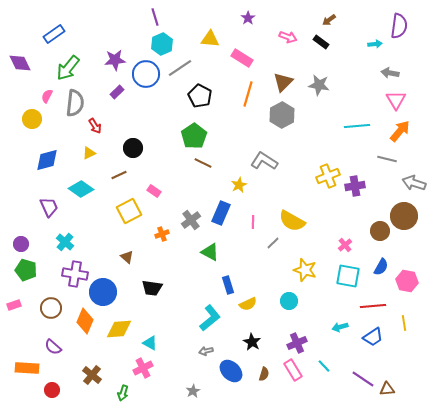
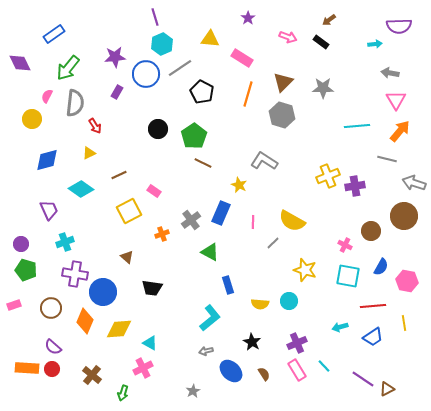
purple semicircle at (399, 26): rotated 80 degrees clockwise
purple star at (115, 60): moved 3 px up
gray star at (319, 85): moved 4 px right, 3 px down; rotated 10 degrees counterclockwise
purple rectangle at (117, 92): rotated 16 degrees counterclockwise
black pentagon at (200, 96): moved 2 px right, 4 px up
gray hexagon at (282, 115): rotated 15 degrees counterclockwise
black circle at (133, 148): moved 25 px right, 19 px up
yellow star at (239, 185): rotated 21 degrees counterclockwise
purple trapezoid at (49, 207): moved 3 px down
brown circle at (380, 231): moved 9 px left
cyan cross at (65, 242): rotated 30 degrees clockwise
pink cross at (345, 245): rotated 24 degrees counterclockwise
yellow semicircle at (248, 304): moved 12 px right; rotated 30 degrees clockwise
pink rectangle at (293, 370): moved 4 px right
brown semicircle at (264, 374): rotated 48 degrees counterclockwise
brown triangle at (387, 389): rotated 21 degrees counterclockwise
red circle at (52, 390): moved 21 px up
